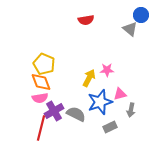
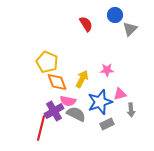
blue circle: moved 26 px left
red semicircle: moved 4 px down; rotated 112 degrees counterclockwise
gray triangle: rotated 35 degrees clockwise
yellow pentagon: moved 3 px right, 2 px up
yellow arrow: moved 7 px left, 1 px down
orange diamond: moved 16 px right
pink semicircle: moved 28 px right, 3 px down; rotated 21 degrees clockwise
gray arrow: rotated 16 degrees counterclockwise
gray rectangle: moved 3 px left, 3 px up
